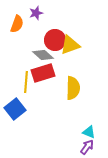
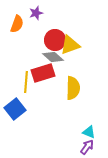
gray diamond: moved 10 px right, 2 px down
